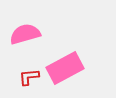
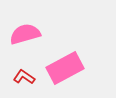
red L-shape: moved 5 px left; rotated 40 degrees clockwise
